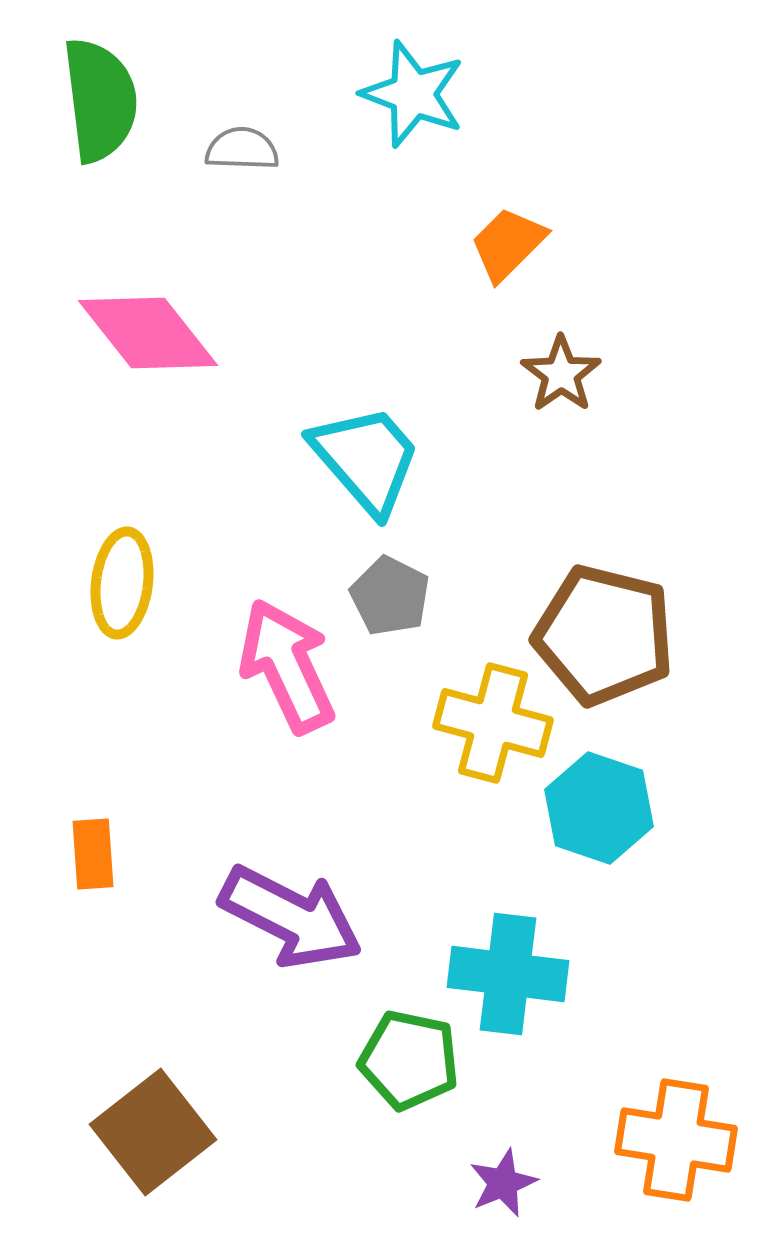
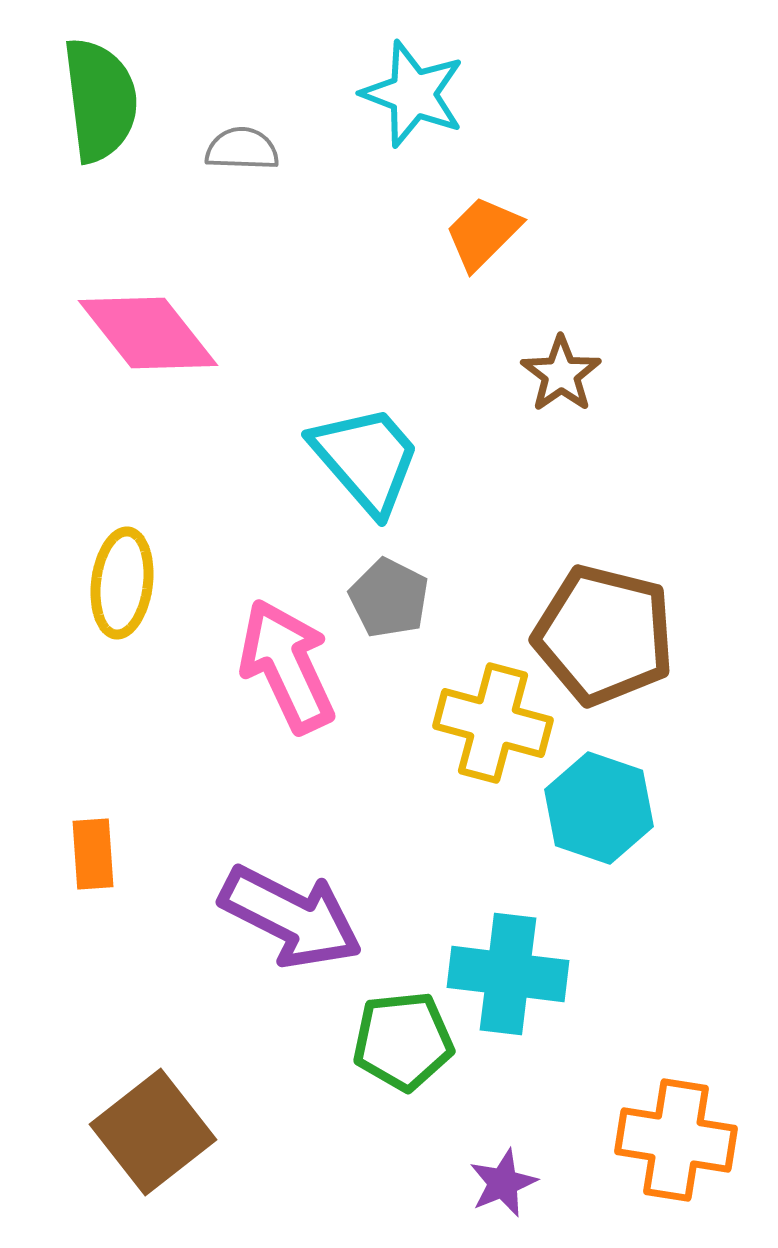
orange trapezoid: moved 25 px left, 11 px up
gray pentagon: moved 1 px left, 2 px down
green pentagon: moved 6 px left, 19 px up; rotated 18 degrees counterclockwise
